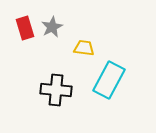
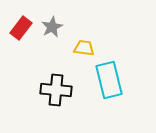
red rectangle: moved 4 px left; rotated 55 degrees clockwise
cyan rectangle: rotated 42 degrees counterclockwise
